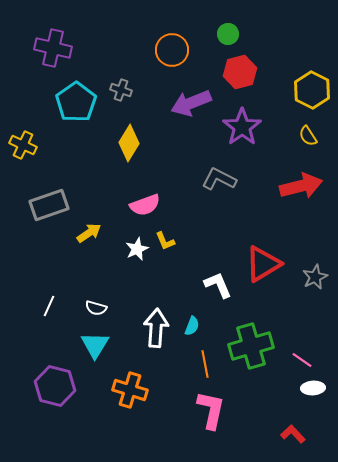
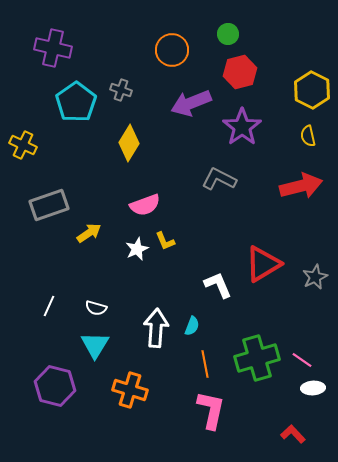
yellow semicircle: rotated 20 degrees clockwise
green cross: moved 6 px right, 12 px down
